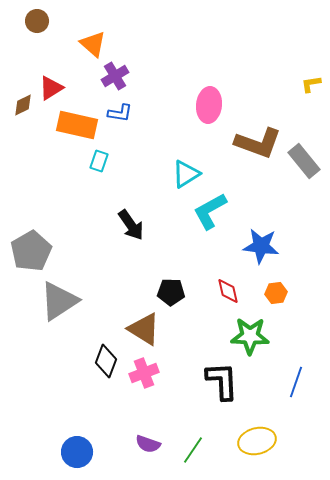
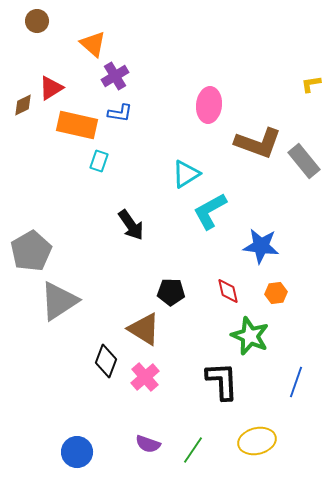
green star: rotated 21 degrees clockwise
pink cross: moved 1 px right, 4 px down; rotated 20 degrees counterclockwise
